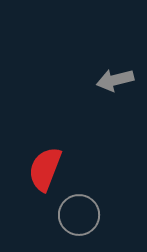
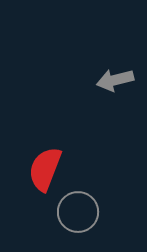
gray circle: moved 1 px left, 3 px up
